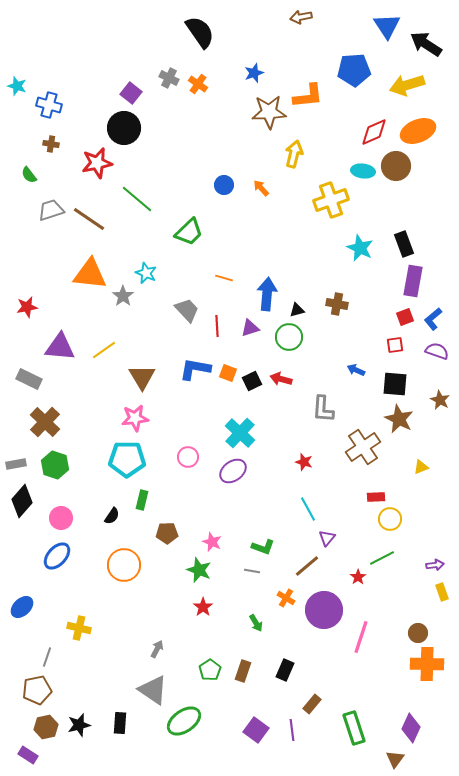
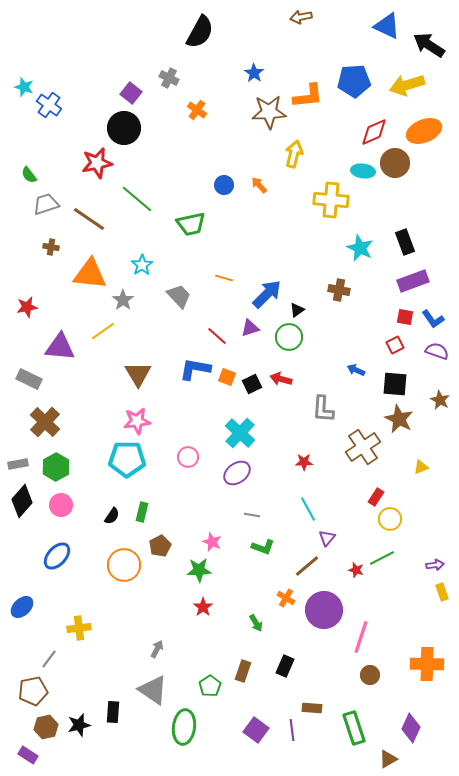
blue triangle at (387, 26): rotated 32 degrees counterclockwise
black semicircle at (200, 32): rotated 64 degrees clockwise
black arrow at (426, 44): moved 3 px right, 1 px down
blue pentagon at (354, 70): moved 11 px down
blue star at (254, 73): rotated 18 degrees counterclockwise
orange cross at (198, 84): moved 1 px left, 26 px down
cyan star at (17, 86): moved 7 px right, 1 px down
blue cross at (49, 105): rotated 20 degrees clockwise
orange ellipse at (418, 131): moved 6 px right
brown cross at (51, 144): moved 103 px down
brown circle at (396, 166): moved 1 px left, 3 px up
orange arrow at (261, 188): moved 2 px left, 3 px up
yellow cross at (331, 200): rotated 24 degrees clockwise
gray trapezoid at (51, 210): moved 5 px left, 6 px up
green trapezoid at (189, 232): moved 2 px right, 8 px up; rotated 32 degrees clockwise
black rectangle at (404, 244): moved 1 px right, 2 px up
cyan star at (146, 273): moved 4 px left, 8 px up; rotated 15 degrees clockwise
purple rectangle at (413, 281): rotated 60 degrees clockwise
blue arrow at (267, 294): rotated 40 degrees clockwise
gray star at (123, 296): moved 4 px down
brown cross at (337, 304): moved 2 px right, 14 px up
gray trapezoid at (187, 310): moved 8 px left, 14 px up
black triangle at (297, 310): rotated 21 degrees counterclockwise
red square at (405, 317): rotated 30 degrees clockwise
blue L-shape at (433, 319): rotated 85 degrees counterclockwise
red line at (217, 326): moved 10 px down; rotated 45 degrees counterclockwise
red square at (395, 345): rotated 18 degrees counterclockwise
yellow line at (104, 350): moved 1 px left, 19 px up
orange square at (228, 373): moved 1 px left, 4 px down
brown triangle at (142, 377): moved 4 px left, 3 px up
black square at (252, 381): moved 3 px down
pink star at (135, 418): moved 2 px right, 3 px down
red star at (304, 462): rotated 18 degrees counterclockwise
gray rectangle at (16, 464): moved 2 px right
green hexagon at (55, 465): moved 1 px right, 2 px down; rotated 12 degrees clockwise
purple ellipse at (233, 471): moved 4 px right, 2 px down
red rectangle at (376, 497): rotated 54 degrees counterclockwise
green rectangle at (142, 500): moved 12 px down
pink circle at (61, 518): moved 13 px up
brown pentagon at (167, 533): moved 7 px left, 13 px down; rotated 25 degrees counterclockwise
green star at (199, 570): rotated 25 degrees counterclockwise
gray line at (252, 571): moved 56 px up
red star at (358, 577): moved 2 px left, 7 px up; rotated 21 degrees counterclockwise
yellow cross at (79, 628): rotated 20 degrees counterclockwise
brown circle at (418, 633): moved 48 px left, 42 px down
gray line at (47, 657): moved 2 px right, 2 px down; rotated 18 degrees clockwise
green pentagon at (210, 670): moved 16 px down
black rectangle at (285, 670): moved 4 px up
brown pentagon at (37, 690): moved 4 px left, 1 px down
brown rectangle at (312, 704): moved 4 px down; rotated 54 degrees clockwise
green ellipse at (184, 721): moved 6 px down; rotated 48 degrees counterclockwise
black rectangle at (120, 723): moved 7 px left, 11 px up
brown triangle at (395, 759): moved 7 px left; rotated 24 degrees clockwise
